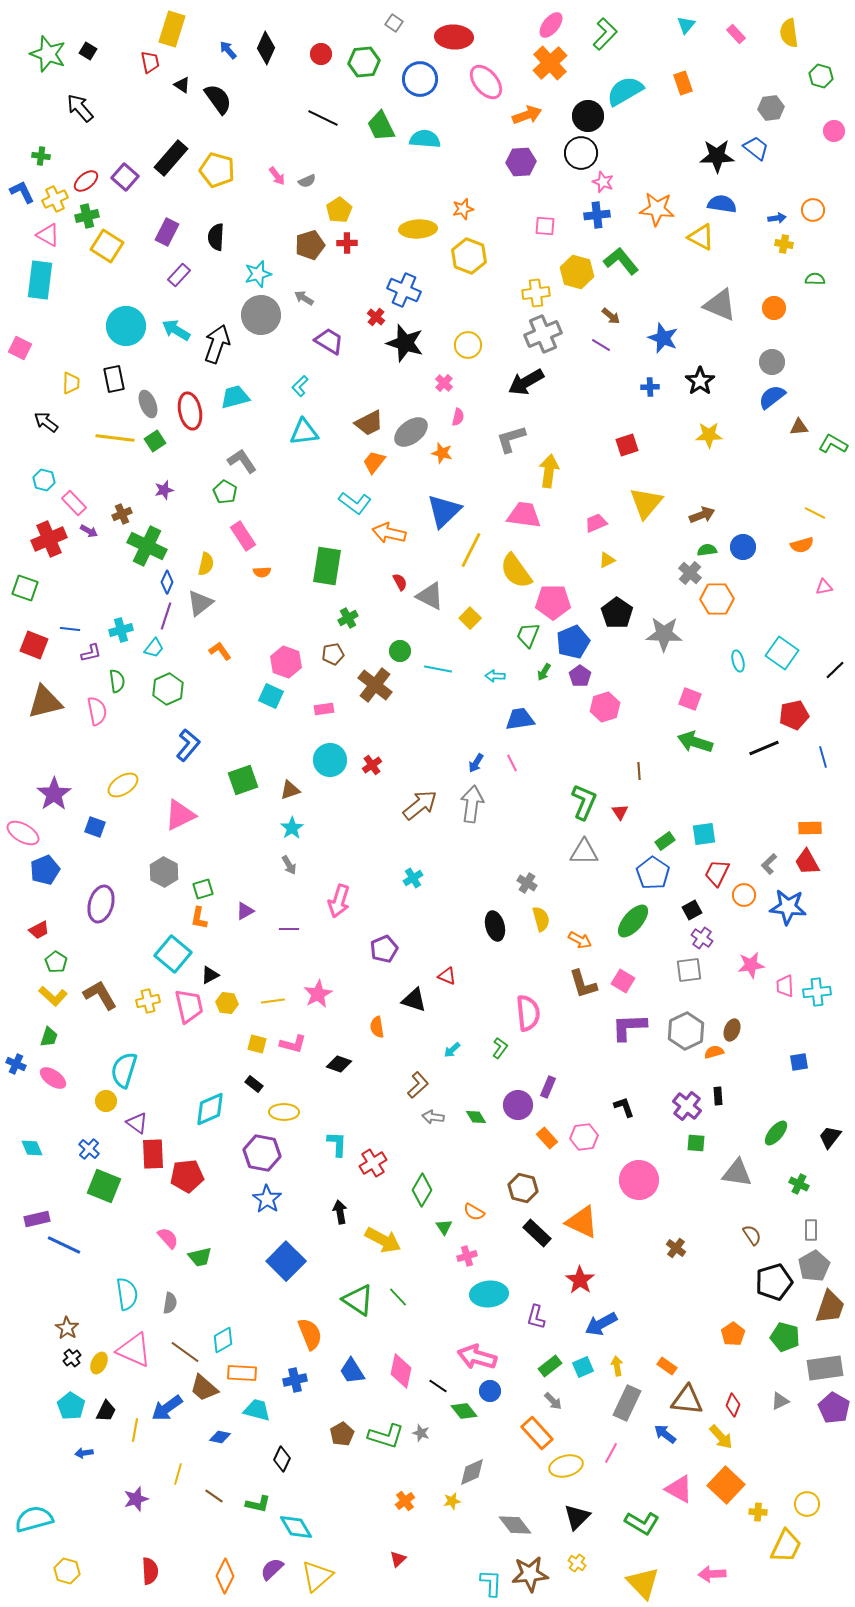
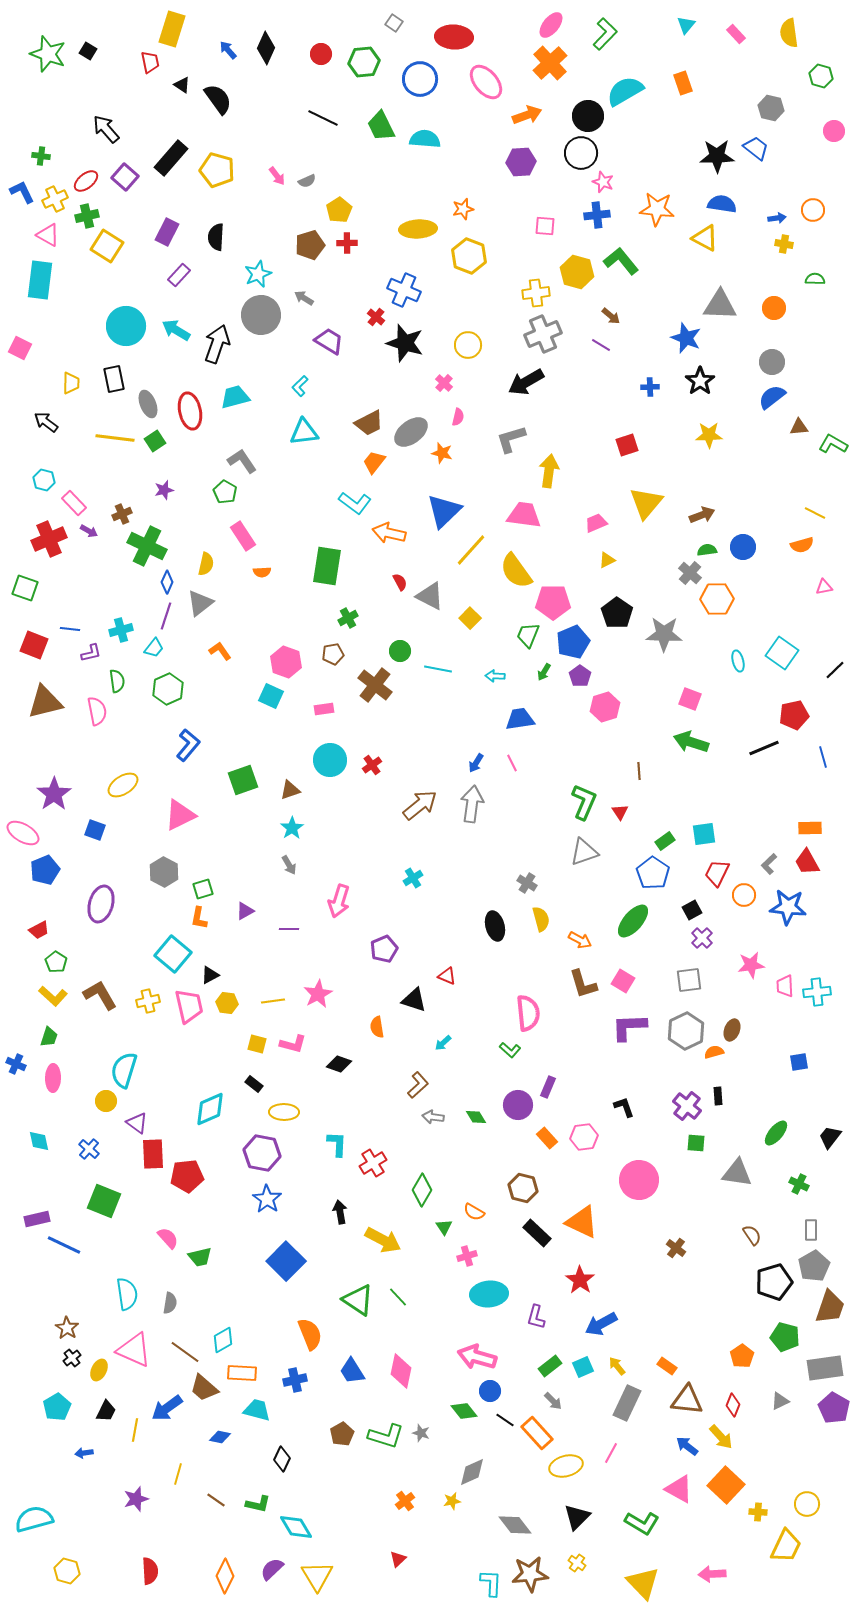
black arrow at (80, 108): moved 26 px right, 21 px down
gray hexagon at (771, 108): rotated 20 degrees clockwise
yellow triangle at (701, 237): moved 4 px right, 1 px down
cyan star at (258, 274): rotated 8 degrees counterclockwise
gray triangle at (720, 305): rotated 21 degrees counterclockwise
blue star at (663, 338): moved 23 px right
yellow line at (471, 550): rotated 15 degrees clockwise
green arrow at (695, 742): moved 4 px left
blue square at (95, 827): moved 3 px down
gray triangle at (584, 852): rotated 20 degrees counterclockwise
purple cross at (702, 938): rotated 10 degrees clockwise
gray square at (689, 970): moved 10 px down
green L-shape at (500, 1048): moved 10 px right, 2 px down; rotated 95 degrees clockwise
cyan arrow at (452, 1050): moved 9 px left, 7 px up
pink ellipse at (53, 1078): rotated 56 degrees clockwise
cyan diamond at (32, 1148): moved 7 px right, 7 px up; rotated 10 degrees clockwise
green square at (104, 1186): moved 15 px down
orange pentagon at (733, 1334): moved 9 px right, 22 px down
yellow ellipse at (99, 1363): moved 7 px down
yellow arrow at (617, 1366): rotated 30 degrees counterclockwise
black line at (438, 1386): moved 67 px right, 34 px down
cyan pentagon at (71, 1406): moved 14 px left, 1 px down; rotated 8 degrees clockwise
blue arrow at (665, 1434): moved 22 px right, 12 px down
brown line at (214, 1496): moved 2 px right, 4 px down
yellow triangle at (317, 1576): rotated 20 degrees counterclockwise
